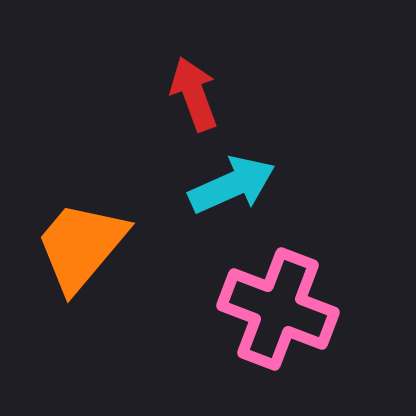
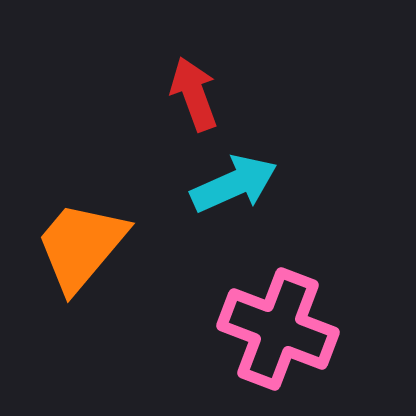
cyan arrow: moved 2 px right, 1 px up
pink cross: moved 20 px down
